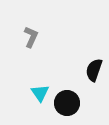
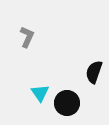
gray L-shape: moved 4 px left
black semicircle: moved 2 px down
